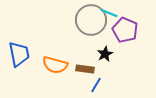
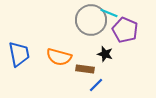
black star: rotated 28 degrees counterclockwise
orange semicircle: moved 4 px right, 8 px up
blue line: rotated 14 degrees clockwise
